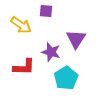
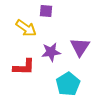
yellow arrow: moved 5 px right, 3 px down
purple triangle: moved 4 px right, 8 px down
purple star: rotated 24 degrees counterclockwise
cyan pentagon: moved 2 px right, 6 px down
